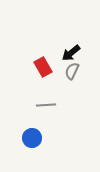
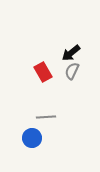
red rectangle: moved 5 px down
gray line: moved 12 px down
